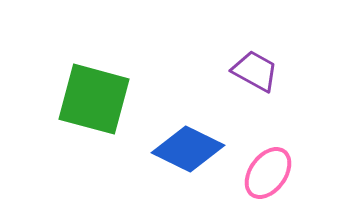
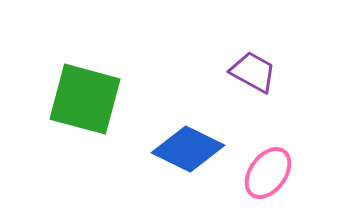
purple trapezoid: moved 2 px left, 1 px down
green square: moved 9 px left
